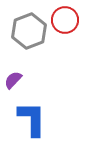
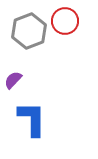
red circle: moved 1 px down
